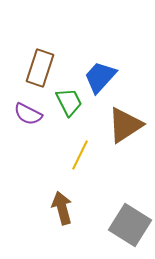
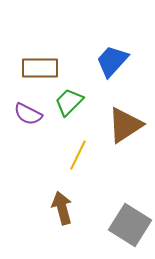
brown rectangle: rotated 72 degrees clockwise
blue trapezoid: moved 12 px right, 16 px up
green trapezoid: rotated 108 degrees counterclockwise
yellow line: moved 2 px left
